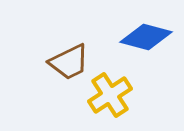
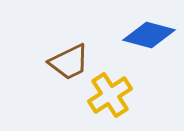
blue diamond: moved 3 px right, 2 px up
